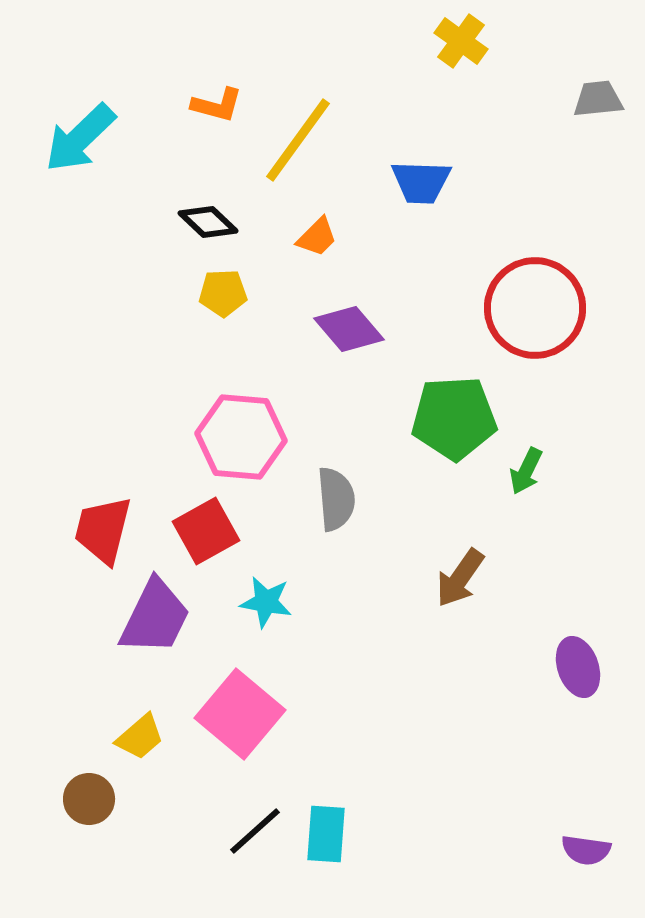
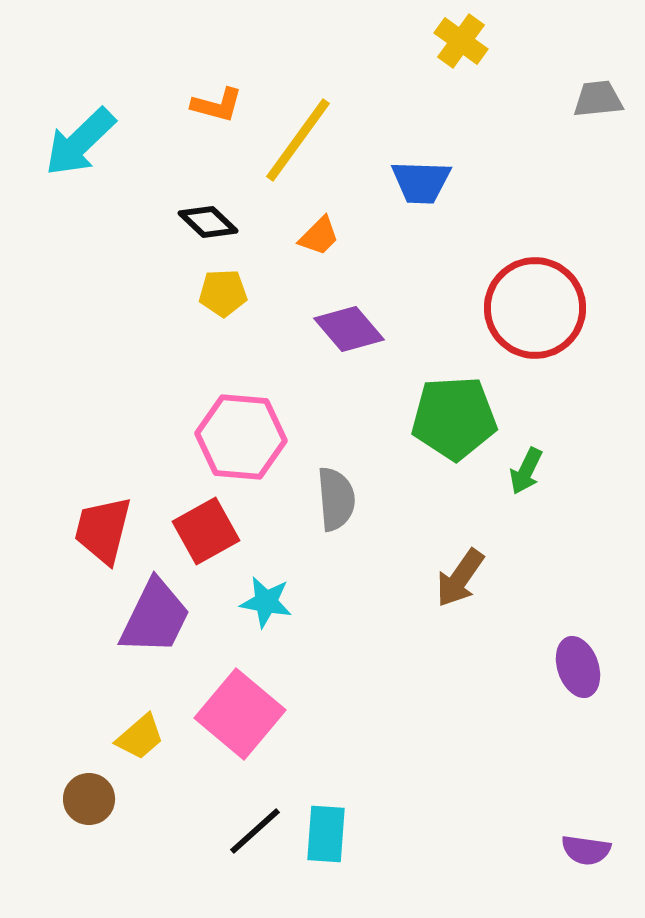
cyan arrow: moved 4 px down
orange trapezoid: moved 2 px right, 1 px up
